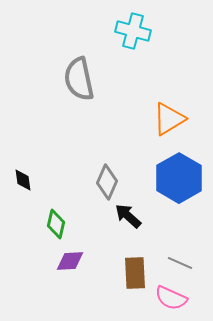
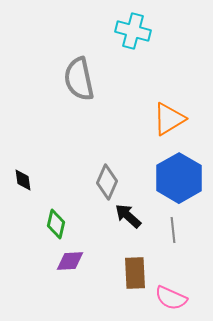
gray line: moved 7 px left, 33 px up; rotated 60 degrees clockwise
